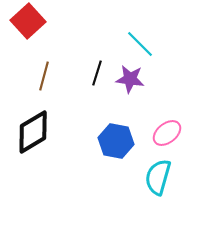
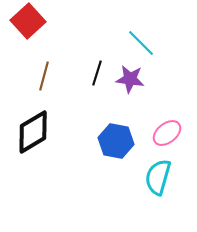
cyan line: moved 1 px right, 1 px up
